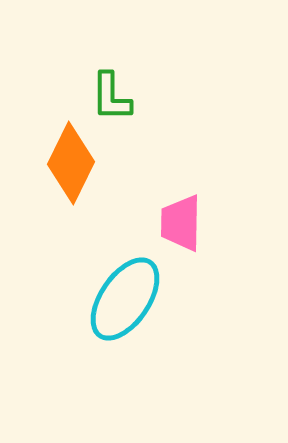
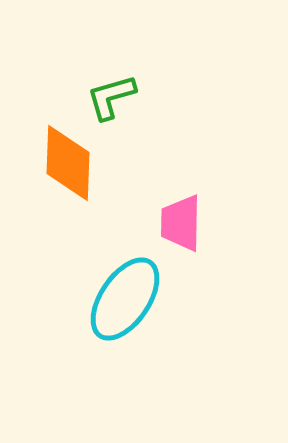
green L-shape: rotated 74 degrees clockwise
orange diamond: moved 3 px left; rotated 24 degrees counterclockwise
